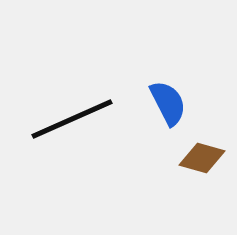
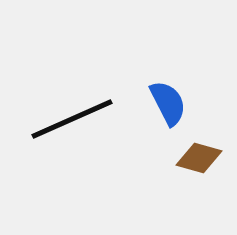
brown diamond: moved 3 px left
